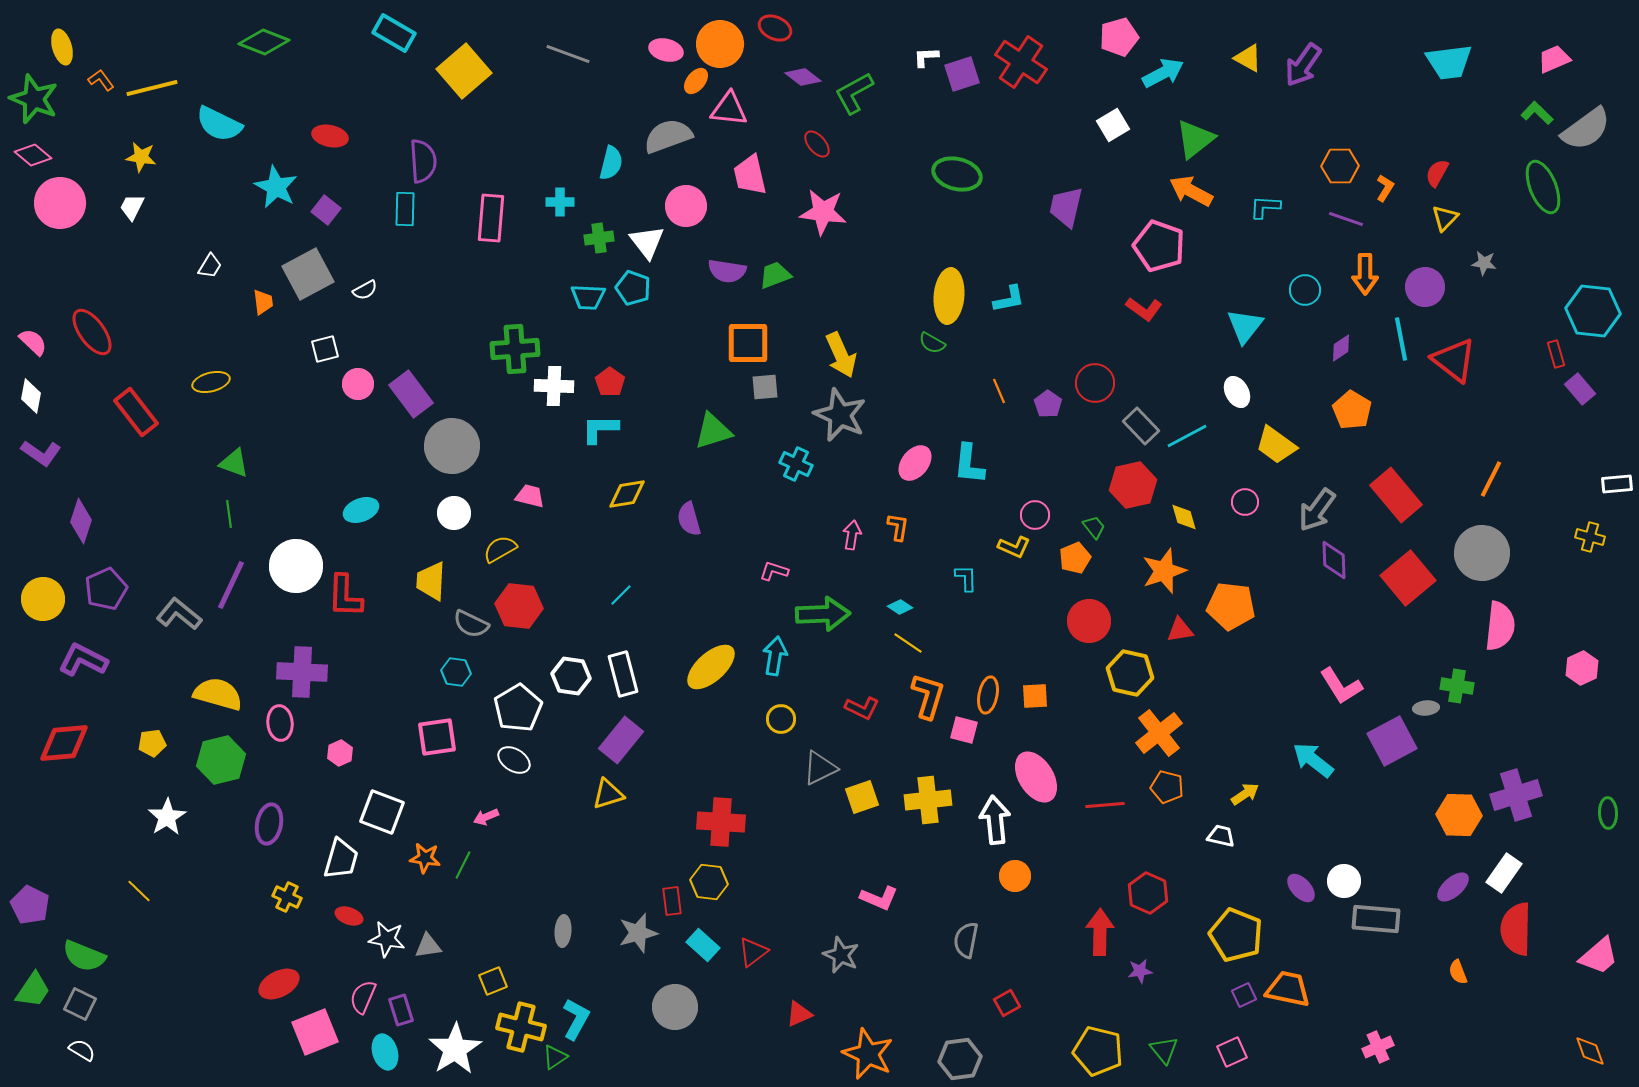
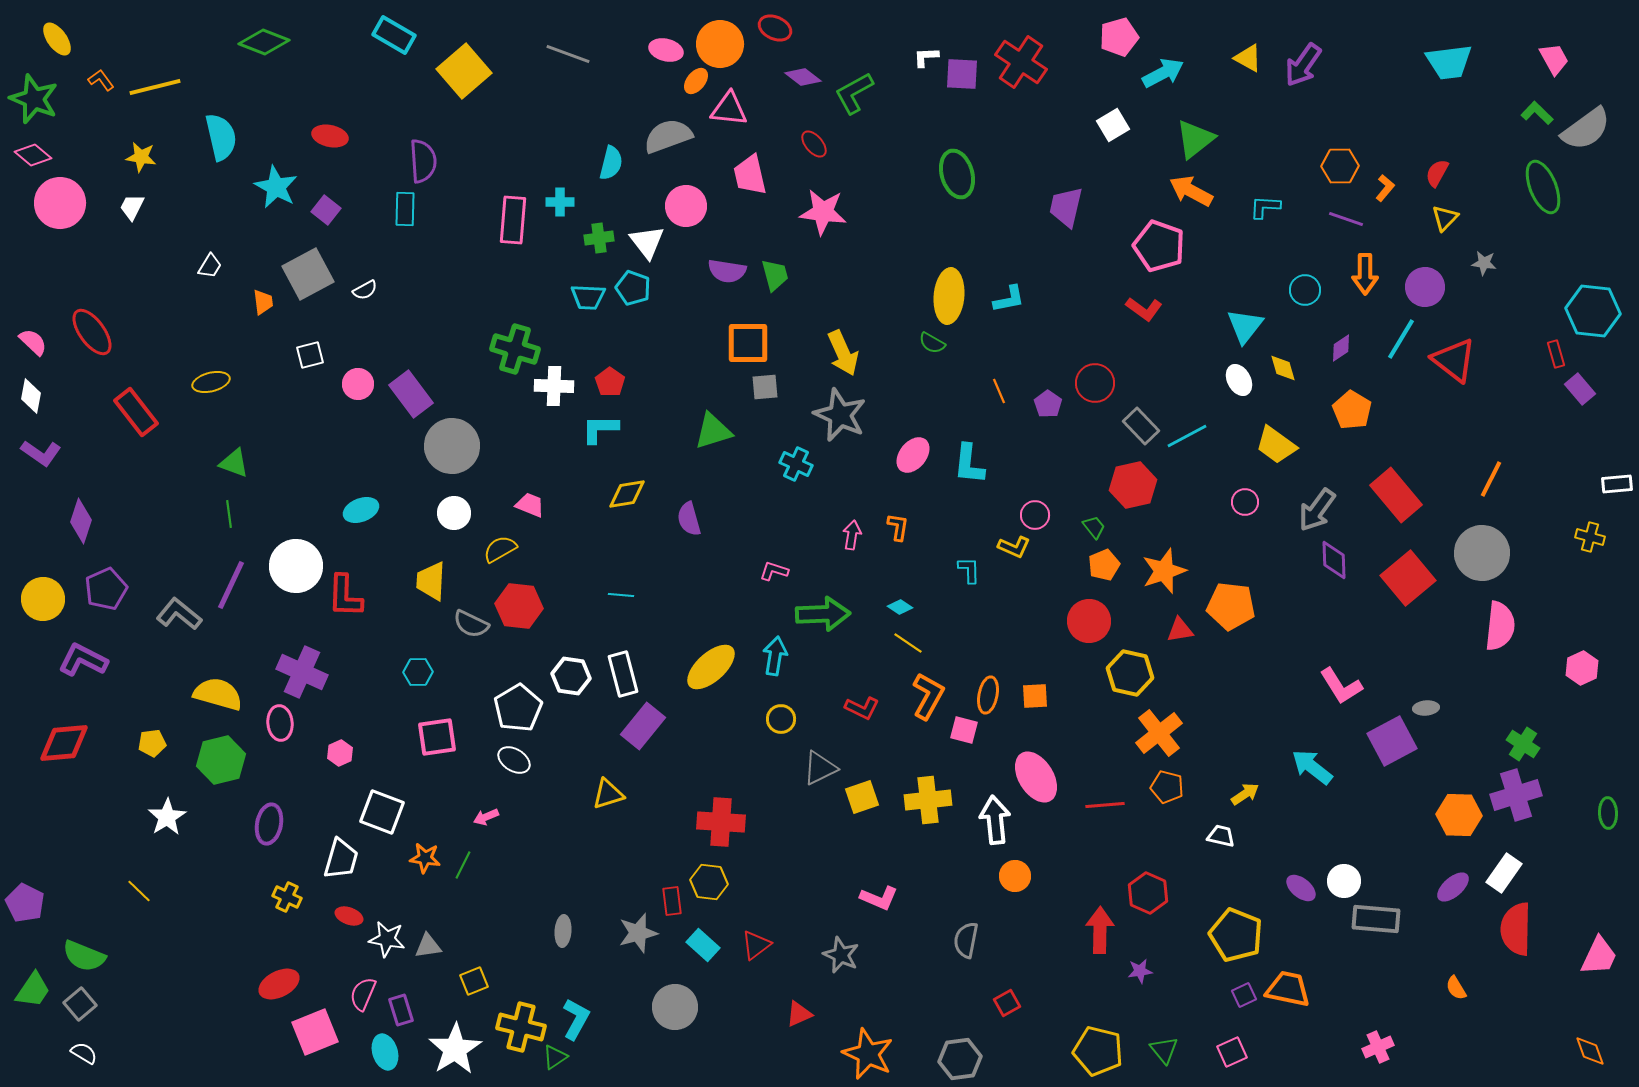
cyan rectangle at (394, 33): moved 2 px down
yellow ellipse at (62, 47): moved 5 px left, 8 px up; rotated 20 degrees counterclockwise
pink trapezoid at (1554, 59): rotated 84 degrees clockwise
purple square at (962, 74): rotated 21 degrees clockwise
yellow line at (152, 88): moved 3 px right, 1 px up
cyan semicircle at (219, 124): moved 2 px right, 13 px down; rotated 129 degrees counterclockwise
red ellipse at (817, 144): moved 3 px left
green ellipse at (957, 174): rotated 60 degrees clockwise
orange L-shape at (1385, 188): rotated 8 degrees clockwise
pink rectangle at (491, 218): moved 22 px right, 2 px down
green trapezoid at (775, 275): rotated 96 degrees clockwise
cyan line at (1401, 339): rotated 42 degrees clockwise
white square at (325, 349): moved 15 px left, 6 px down
green cross at (515, 349): rotated 21 degrees clockwise
yellow arrow at (841, 355): moved 2 px right, 2 px up
white ellipse at (1237, 392): moved 2 px right, 12 px up
pink ellipse at (915, 463): moved 2 px left, 8 px up
pink trapezoid at (530, 496): moved 9 px down; rotated 8 degrees clockwise
yellow diamond at (1184, 517): moved 99 px right, 149 px up
orange pentagon at (1075, 558): moved 29 px right, 7 px down
cyan L-shape at (966, 578): moved 3 px right, 8 px up
cyan line at (621, 595): rotated 50 degrees clockwise
purple cross at (302, 672): rotated 21 degrees clockwise
cyan hexagon at (456, 672): moved 38 px left; rotated 8 degrees counterclockwise
green cross at (1457, 686): moved 66 px right, 58 px down; rotated 24 degrees clockwise
orange L-shape at (928, 696): rotated 12 degrees clockwise
purple rectangle at (621, 740): moved 22 px right, 14 px up
cyan arrow at (1313, 760): moved 1 px left, 7 px down
purple ellipse at (1301, 888): rotated 8 degrees counterclockwise
purple pentagon at (30, 905): moved 5 px left, 2 px up
red arrow at (1100, 932): moved 2 px up
red triangle at (753, 952): moved 3 px right, 7 px up
pink trapezoid at (1599, 956): rotated 24 degrees counterclockwise
orange semicircle at (1458, 972): moved 2 px left, 16 px down; rotated 10 degrees counterclockwise
yellow square at (493, 981): moved 19 px left
pink semicircle at (363, 997): moved 3 px up
gray square at (80, 1004): rotated 24 degrees clockwise
white semicircle at (82, 1050): moved 2 px right, 3 px down
